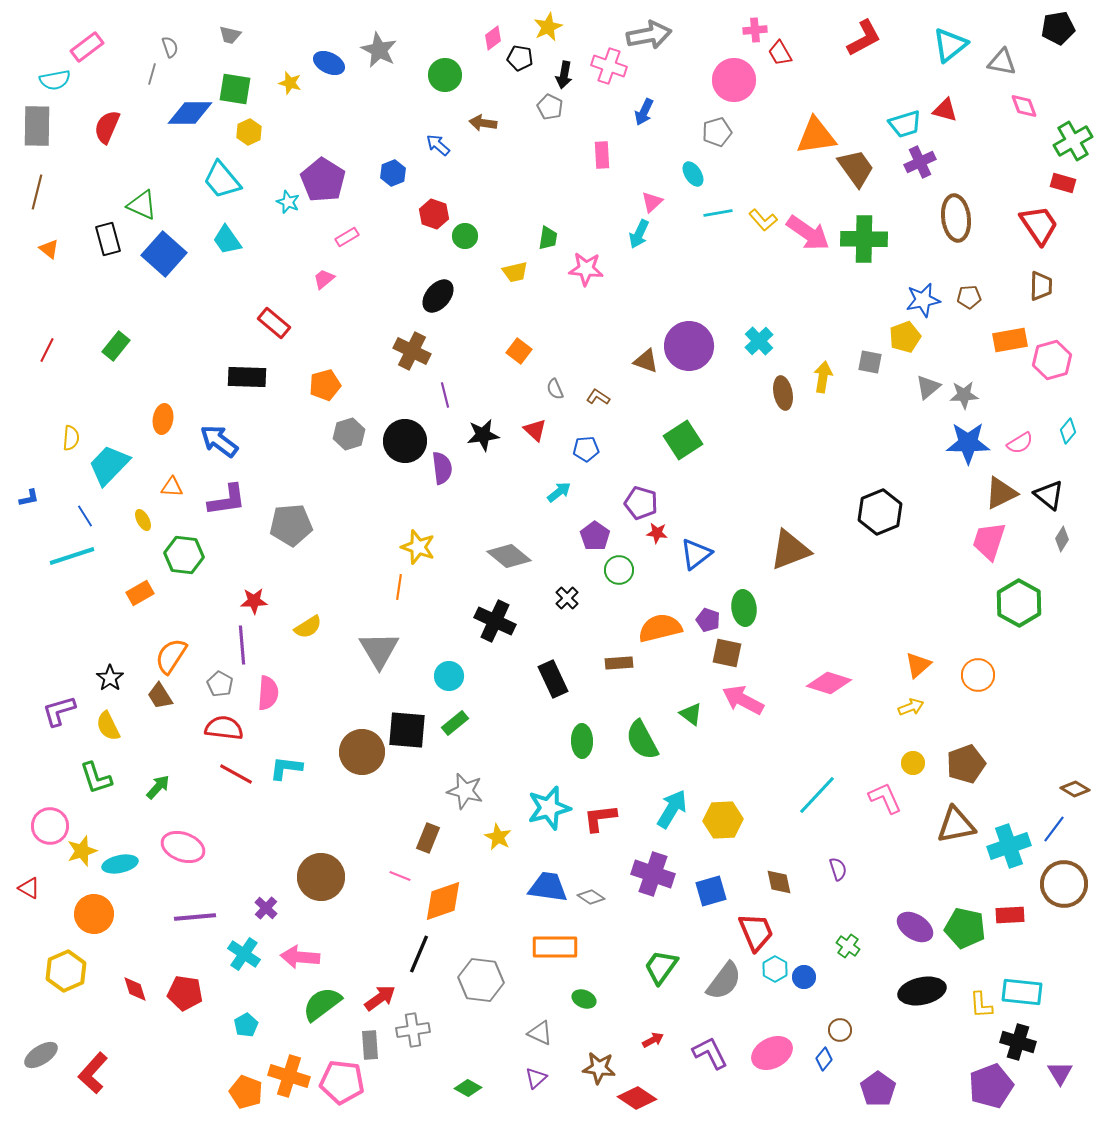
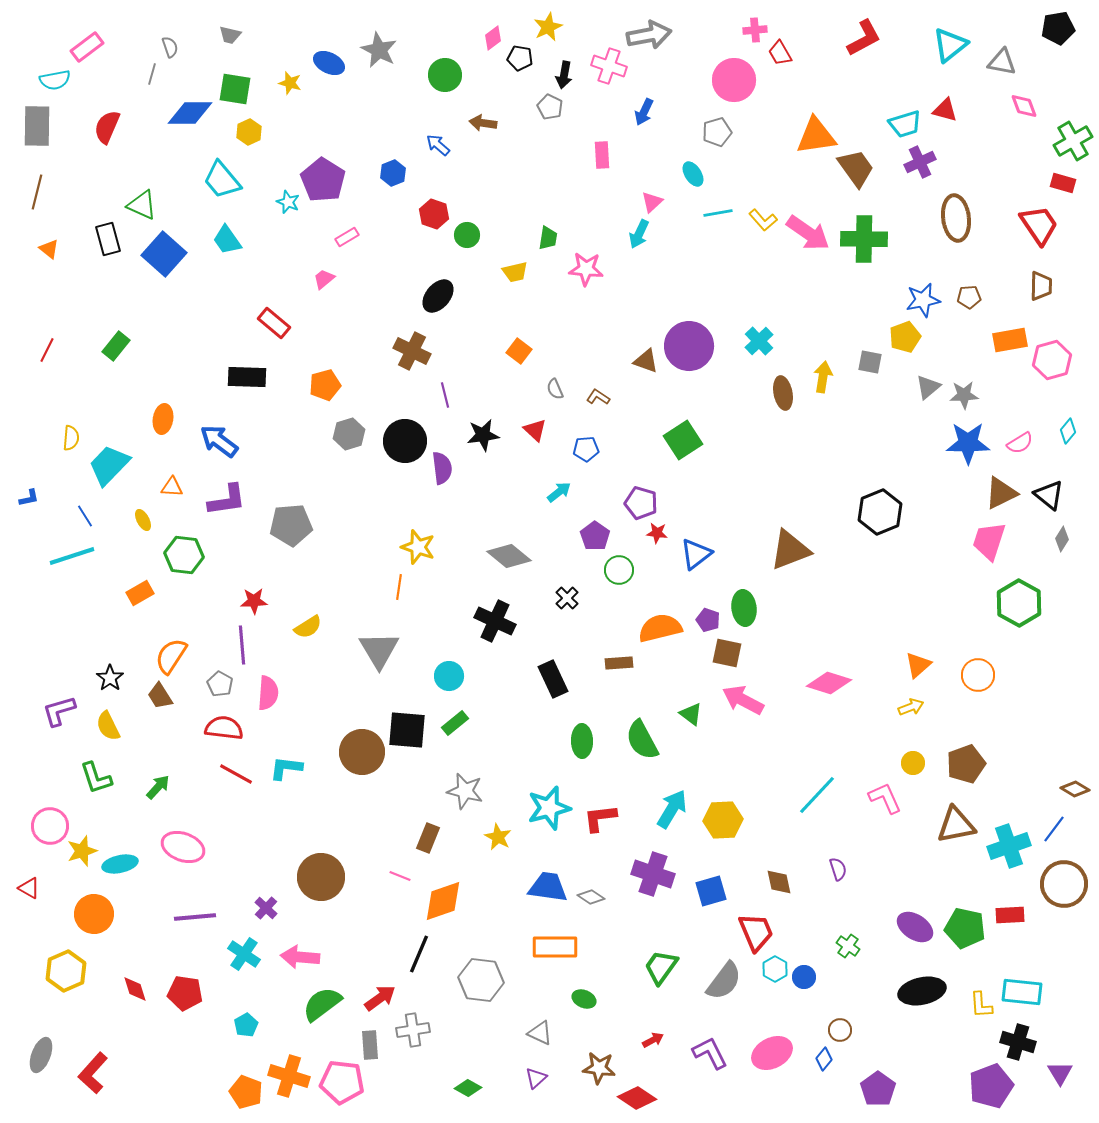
green circle at (465, 236): moved 2 px right, 1 px up
gray ellipse at (41, 1055): rotated 36 degrees counterclockwise
